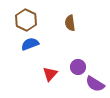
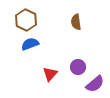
brown semicircle: moved 6 px right, 1 px up
purple semicircle: rotated 72 degrees counterclockwise
